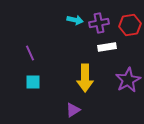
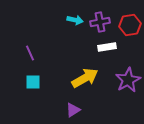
purple cross: moved 1 px right, 1 px up
yellow arrow: rotated 120 degrees counterclockwise
